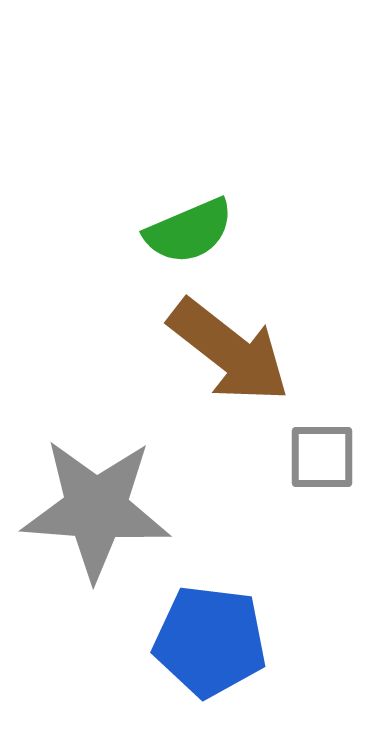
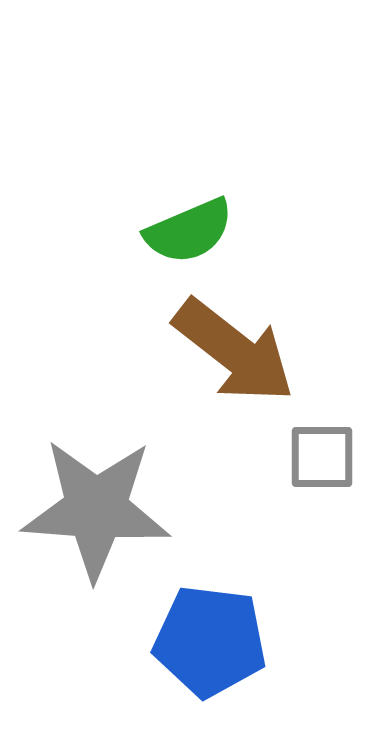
brown arrow: moved 5 px right
